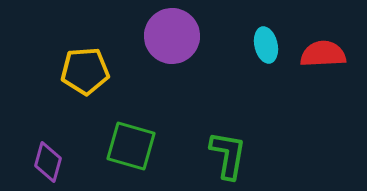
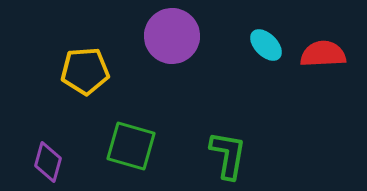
cyan ellipse: rotated 32 degrees counterclockwise
